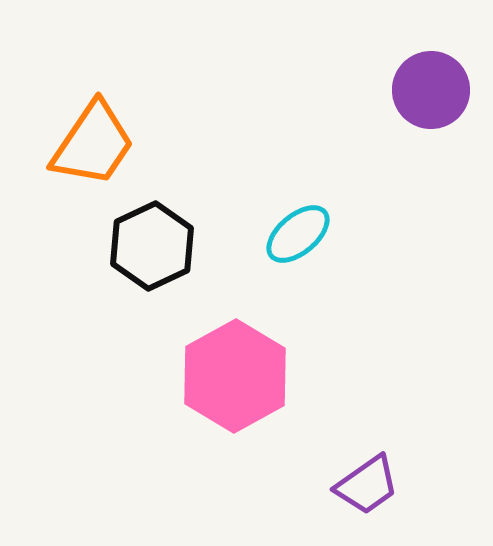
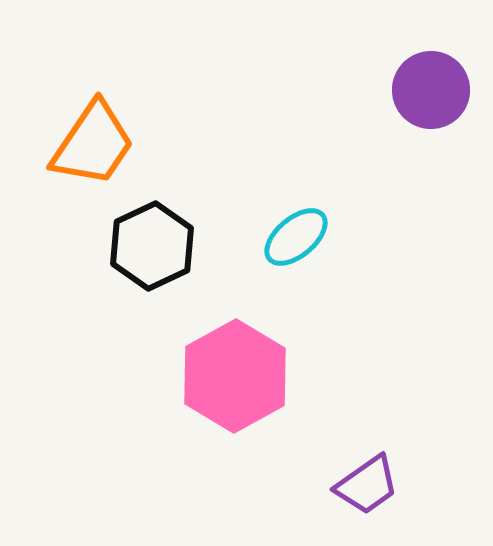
cyan ellipse: moved 2 px left, 3 px down
